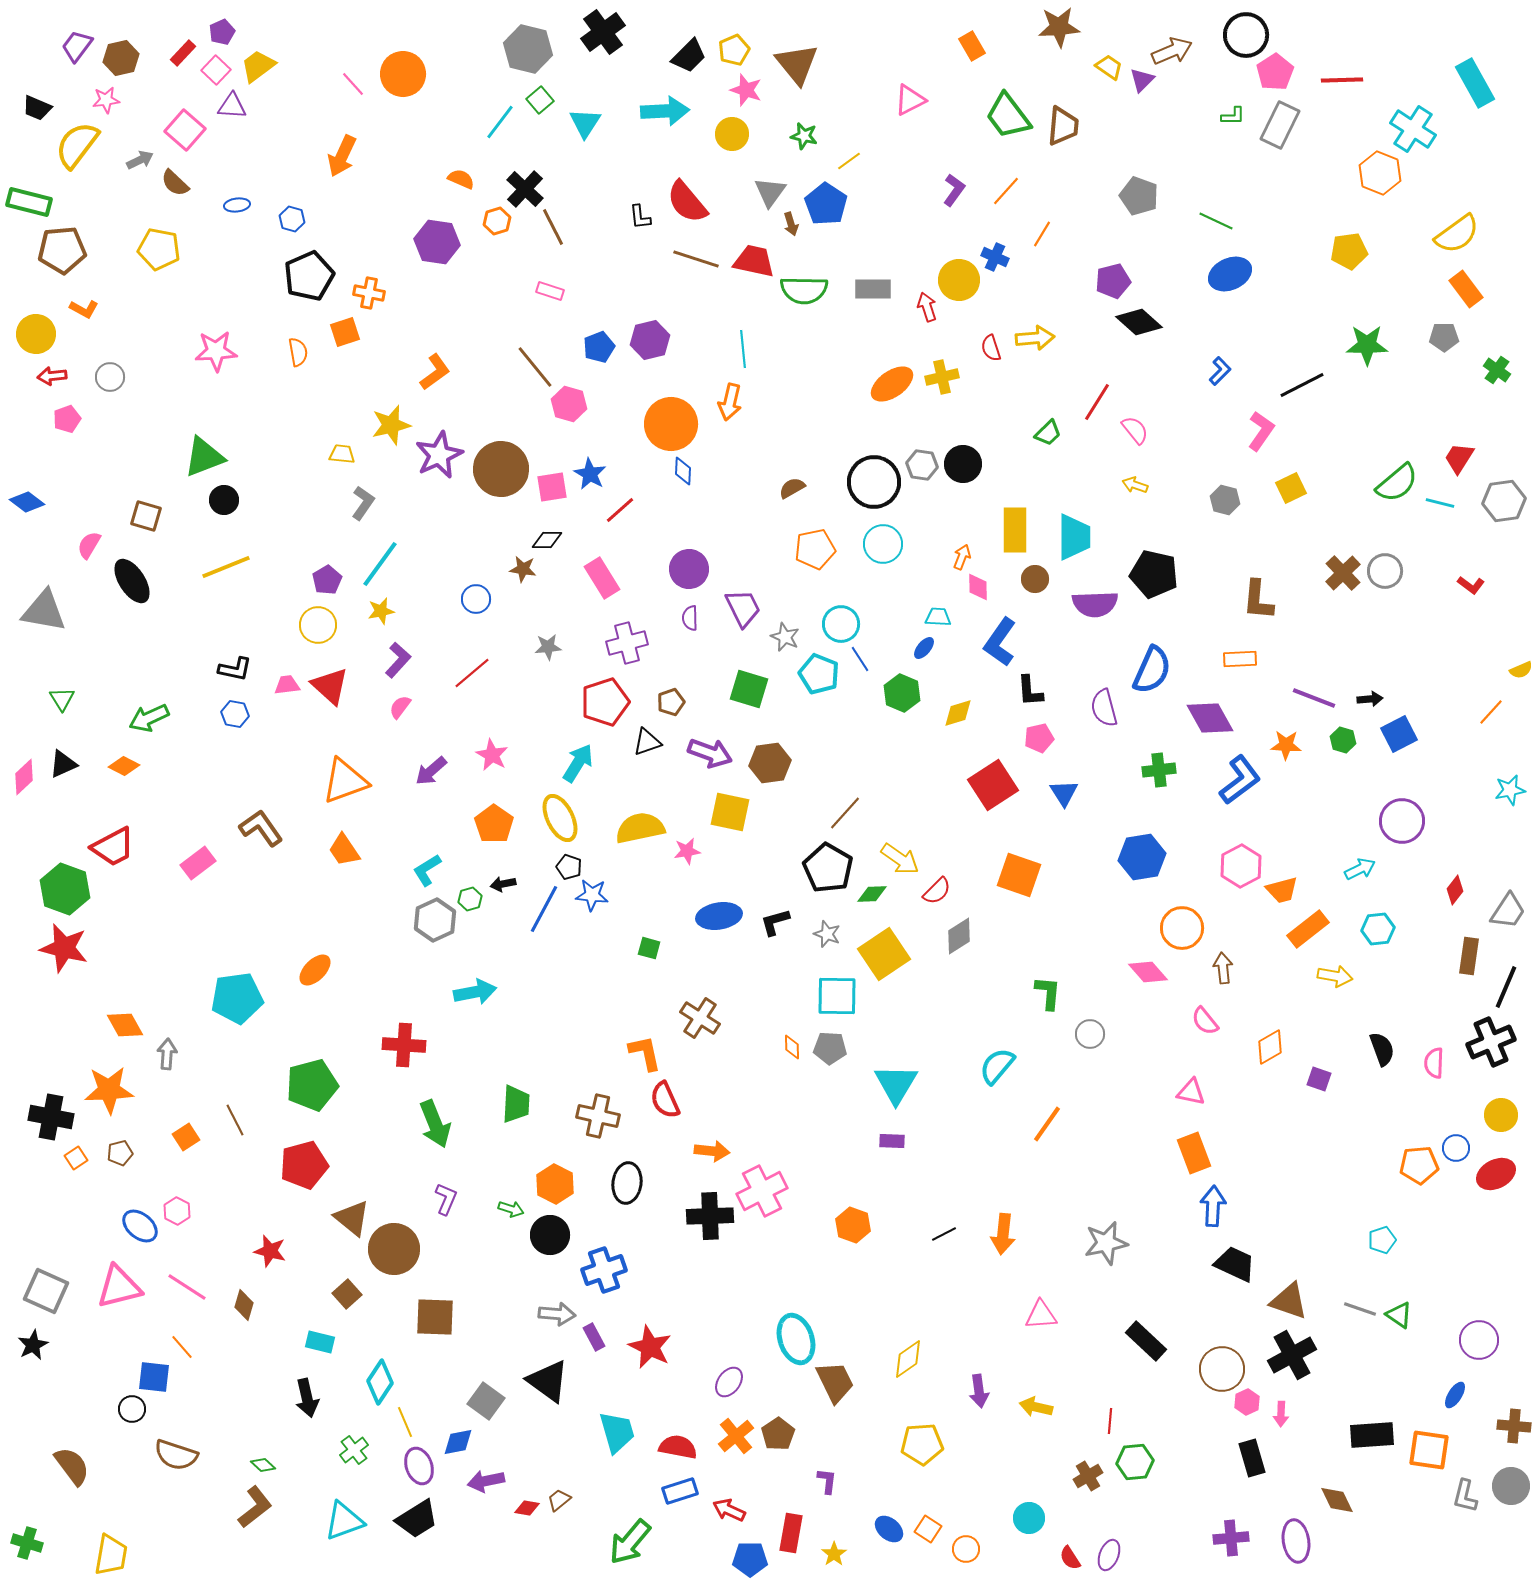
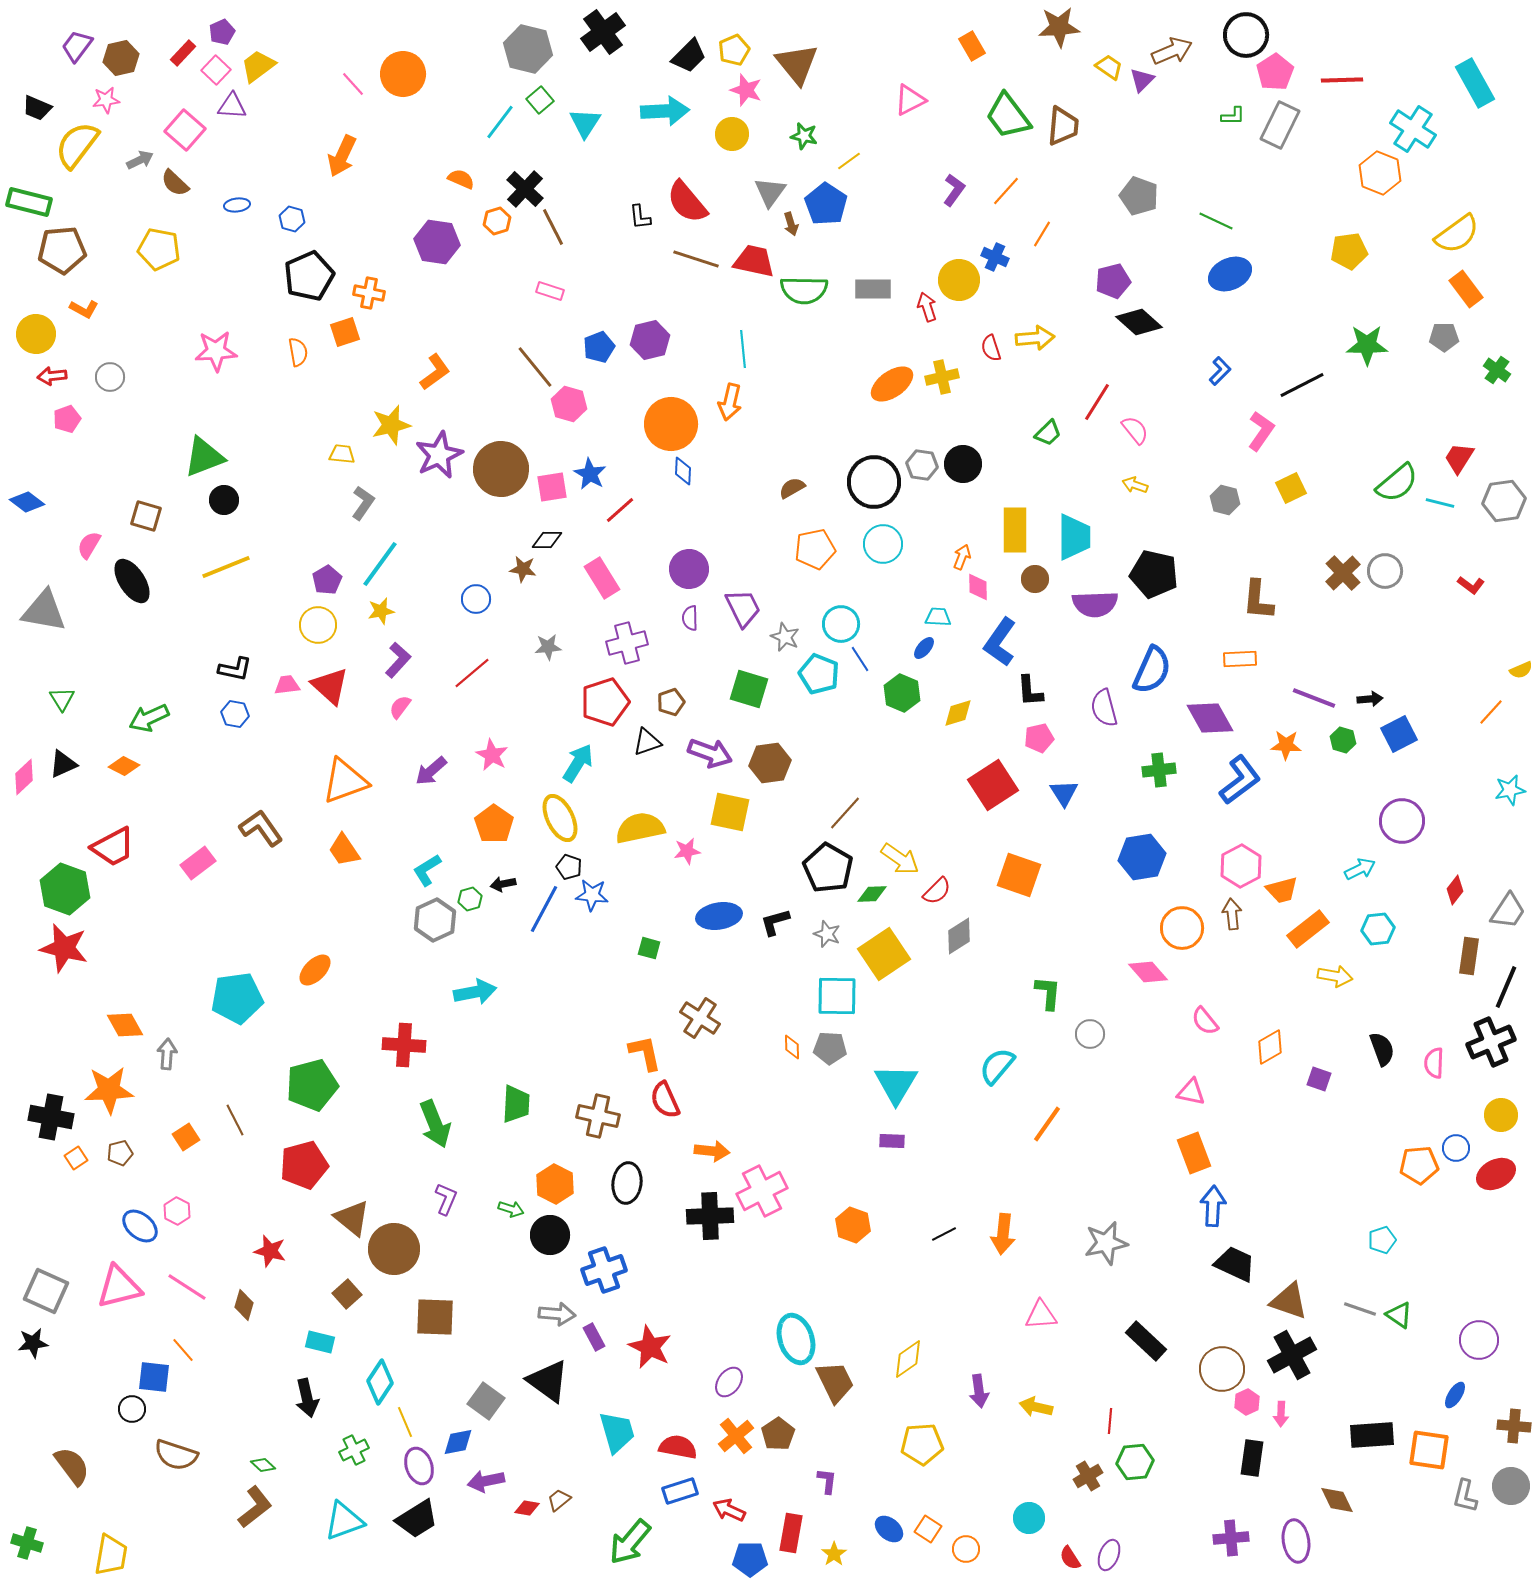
brown arrow at (1223, 968): moved 9 px right, 54 px up
black star at (33, 1345): moved 2 px up; rotated 20 degrees clockwise
orange line at (182, 1347): moved 1 px right, 3 px down
green cross at (354, 1450): rotated 12 degrees clockwise
black rectangle at (1252, 1458): rotated 24 degrees clockwise
